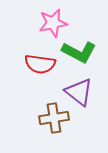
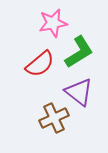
green L-shape: rotated 60 degrees counterclockwise
red semicircle: rotated 48 degrees counterclockwise
brown cross: rotated 16 degrees counterclockwise
